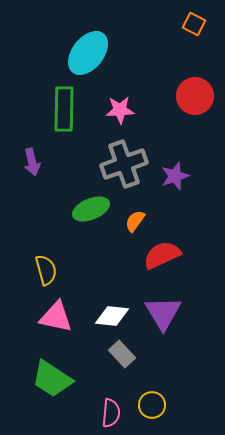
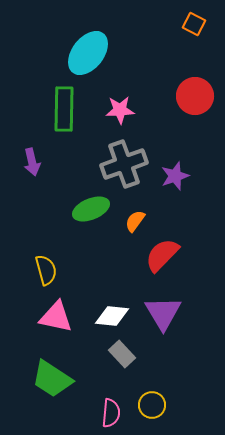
red semicircle: rotated 21 degrees counterclockwise
